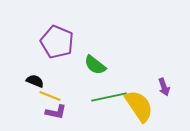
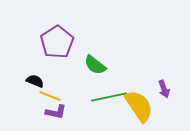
purple pentagon: rotated 16 degrees clockwise
purple arrow: moved 2 px down
